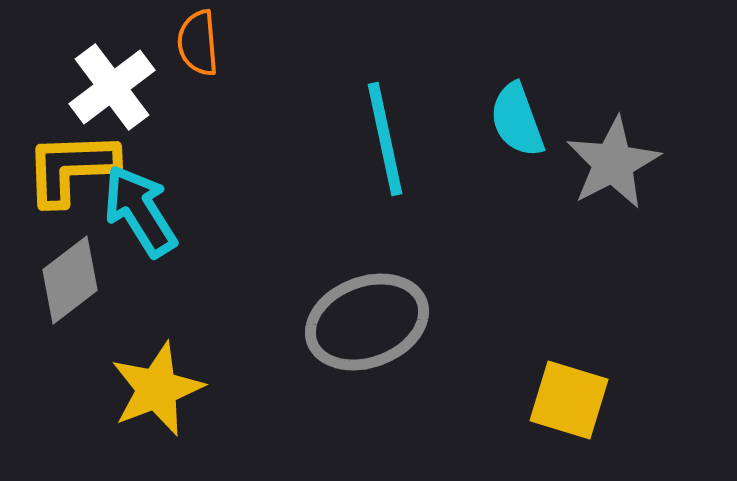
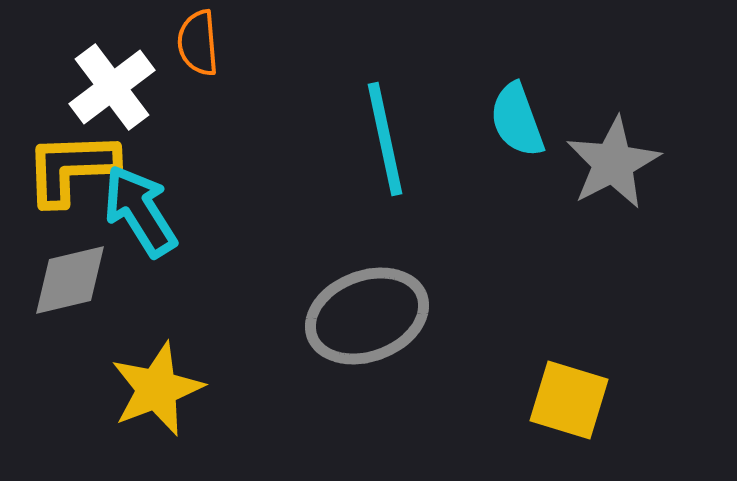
gray diamond: rotated 24 degrees clockwise
gray ellipse: moved 6 px up
